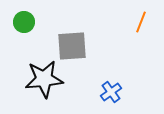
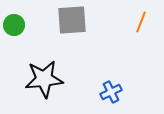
green circle: moved 10 px left, 3 px down
gray square: moved 26 px up
blue cross: rotated 10 degrees clockwise
